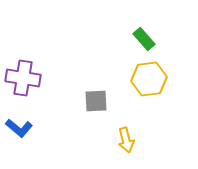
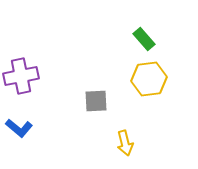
purple cross: moved 2 px left, 2 px up; rotated 20 degrees counterclockwise
yellow arrow: moved 1 px left, 3 px down
